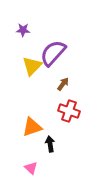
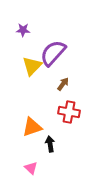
red cross: moved 1 px down; rotated 10 degrees counterclockwise
